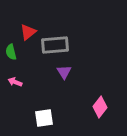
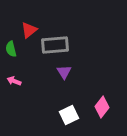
red triangle: moved 1 px right, 2 px up
green semicircle: moved 3 px up
pink arrow: moved 1 px left, 1 px up
pink diamond: moved 2 px right
white square: moved 25 px right, 3 px up; rotated 18 degrees counterclockwise
